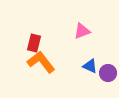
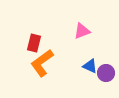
orange L-shape: moved 1 px right, 1 px down; rotated 88 degrees counterclockwise
purple circle: moved 2 px left
